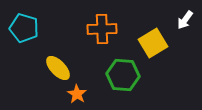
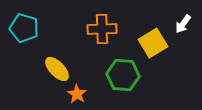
white arrow: moved 2 px left, 4 px down
yellow ellipse: moved 1 px left, 1 px down
